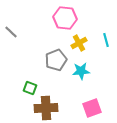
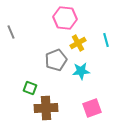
gray line: rotated 24 degrees clockwise
yellow cross: moved 1 px left
